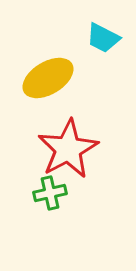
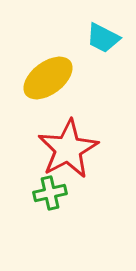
yellow ellipse: rotated 6 degrees counterclockwise
